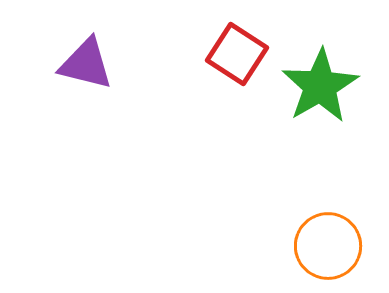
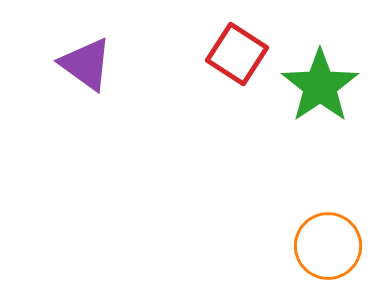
purple triangle: rotated 22 degrees clockwise
green star: rotated 4 degrees counterclockwise
